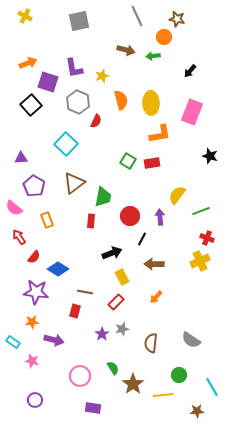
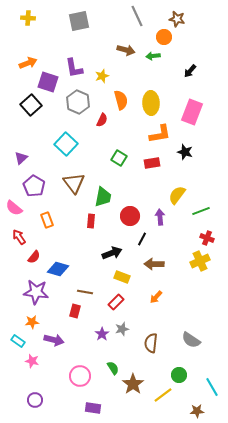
yellow cross at (25, 16): moved 3 px right, 2 px down; rotated 24 degrees counterclockwise
red semicircle at (96, 121): moved 6 px right, 1 px up
black star at (210, 156): moved 25 px left, 4 px up
purple triangle at (21, 158): rotated 40 degrees counterclockwise
green square at (128, 161): moved 9 px left, 3 px up
brown triangle at (74, 183): rotated 30 degrees counterclockwise
blue diamond at (58, 269): rotated 15 degrees counterclockwise
yellow rectangle at (122, 277): rotated 42 degrees counterclockwise
cyan rectangle at (13, 342): moved 5 px right, 1 px up
yellow line at (163, 395): rotated 30 degrees counterclockwise
